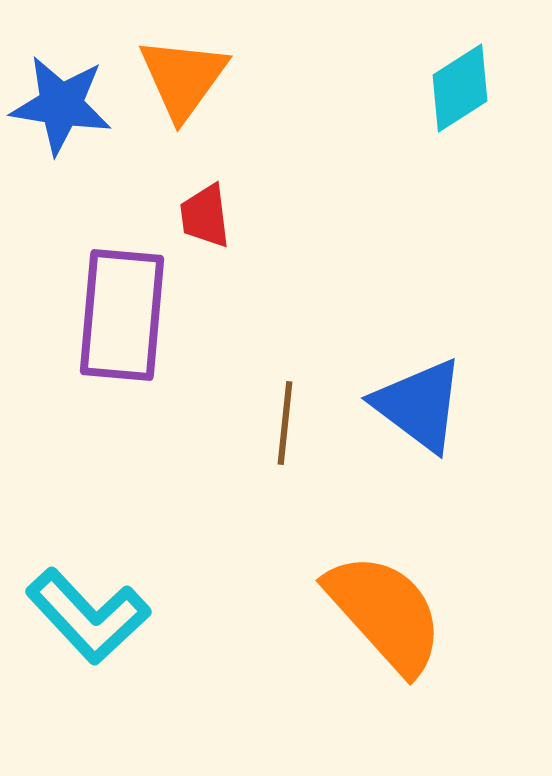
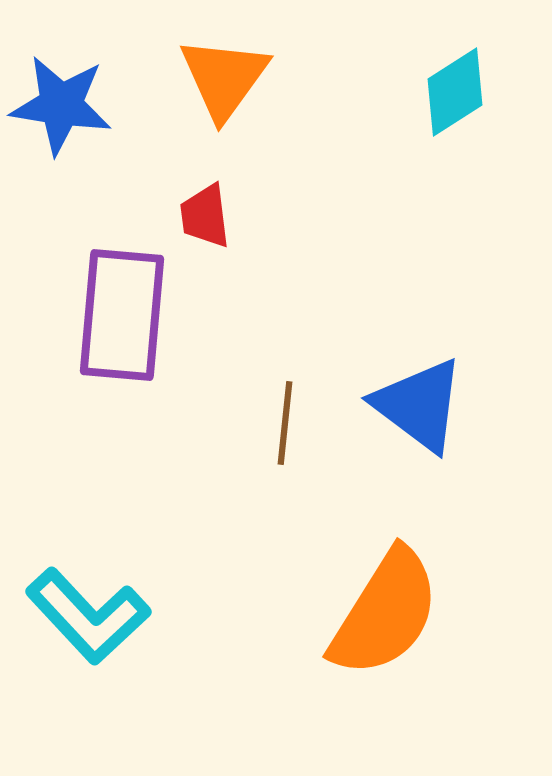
orange triangle: moved 41 px right
cyan diamond: moved 5 px left, 4 px down
orange semicircle: rotated 74 degrees clockwise
